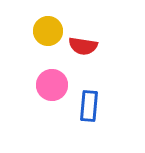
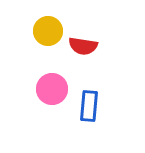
pink circle: moved 4 px down
